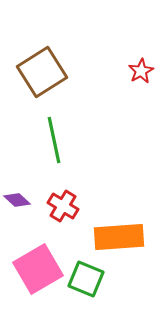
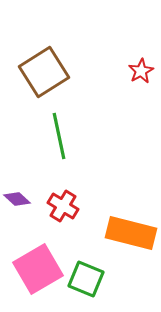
brown square: moved 2 px right
green line: moved 5 px right, 4 px up
purple diamond: moved 1 px up
orange rectangle: moved 12 px right, 4 px up; rotated 18 degrees clockwise
